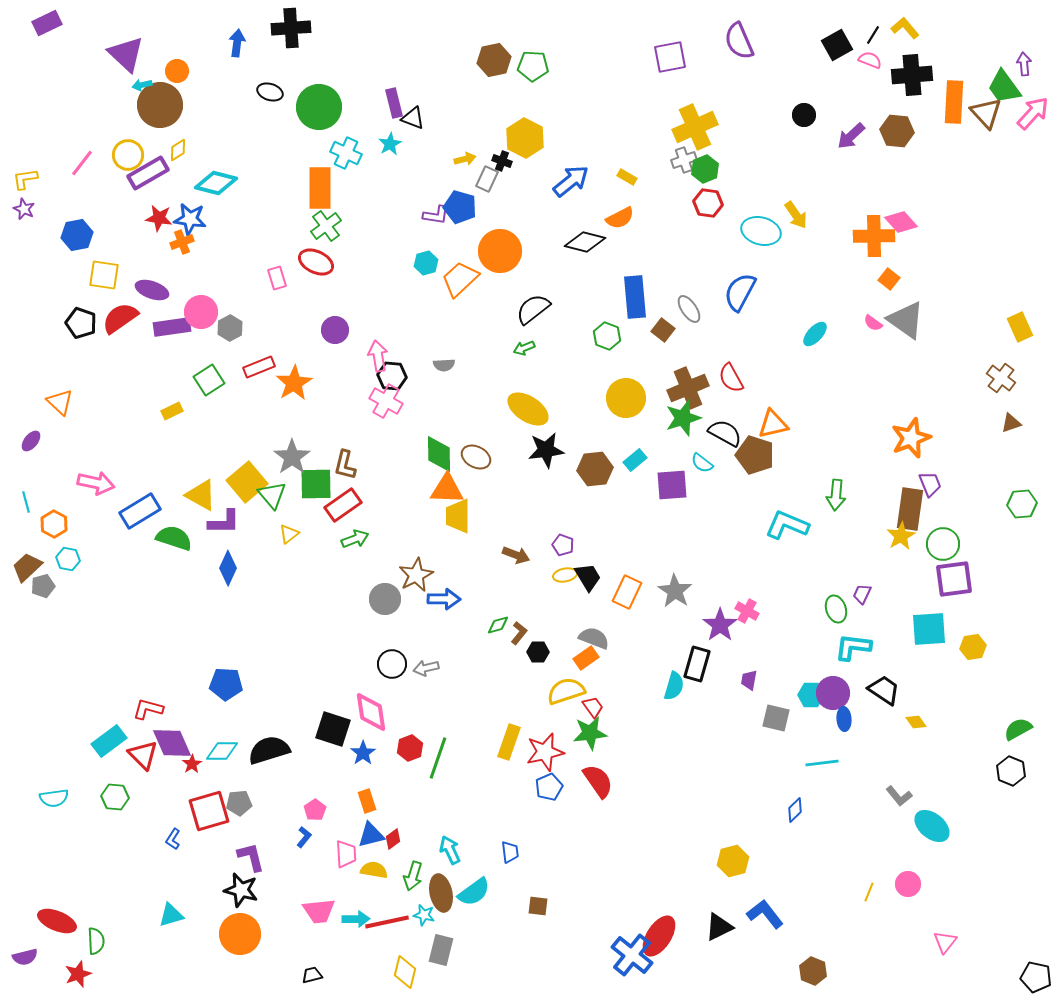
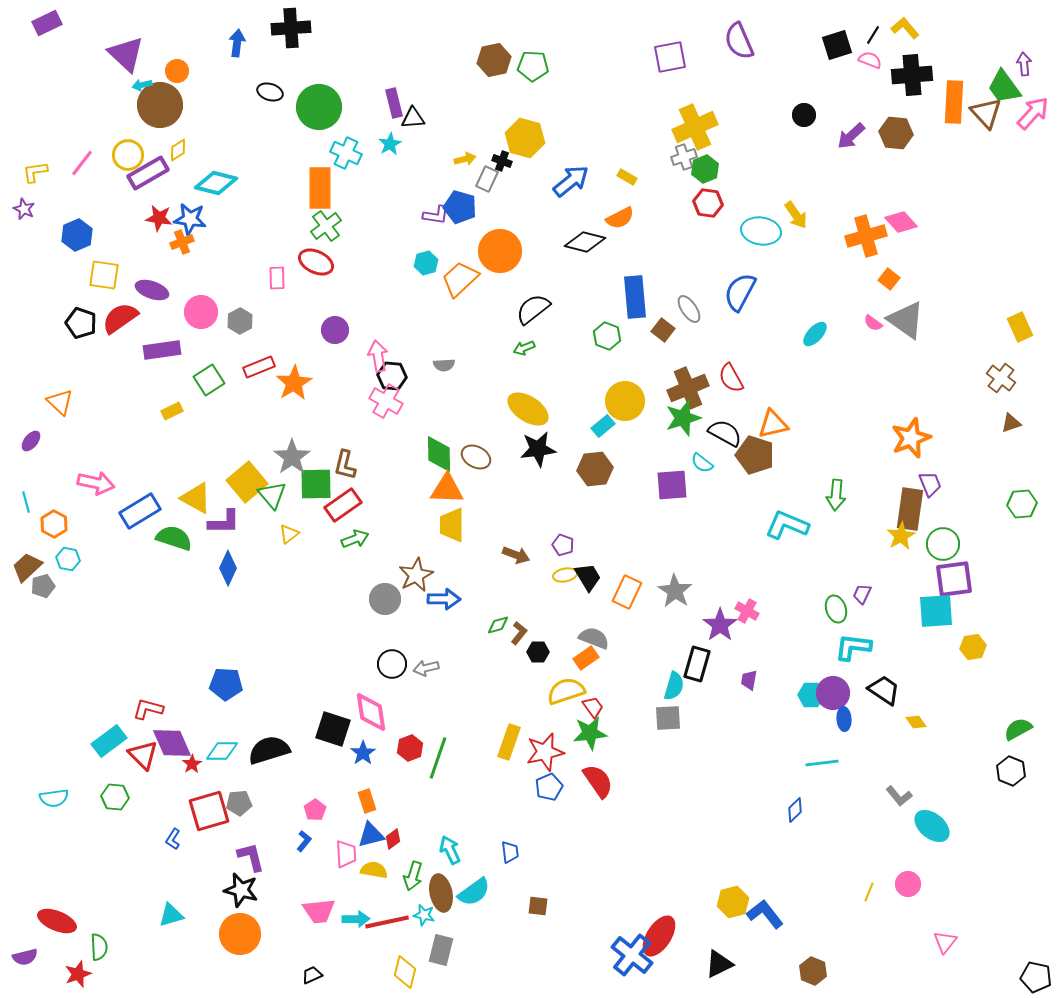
black square at (837, 45): rotated 12 degrees clockwise
black triangle at (413, 118): rotated 25 degrees counterclockwise
brown hexagon at (897, 131): moved 1 px left, 2 px down
yellow hexagon at (525, 138): rotated 12 degrees counterclockwise
gray cross at (684, 160): moved 3 px up
yellow L-shape at (25, 179): moved 10 px right, 7 px up
cyan ellipse at (761, 231): rotated 6 degrees counterclockwise
blue hexagon at (77, 235): rotated 12 degrees counterclockwise
orange cross at (874, 236): moved 8 px left; rotated 15 degrees counterclockwise
pink rectangle at (277, 278): rotated 15 degrees clockwise
purple rectangle at (172, 327): moved 10 px left, 23 px down
gray hexagon at (230, 328): moved 10 px right, 7 px up
yellow circle at (626, 398): moved 1 px left, 3 px down
black star at (546, 450): moved 8 px left, 1 px up
cyan rectangle at (635, 460): moved 32 px left, 34 px up
yellow triangle at (201, 495): moved 5 px left, 3 px down
yellow trapezoid at (458, 516): moved 6 px left, 9 px down
cyan square at (929, 629): moved 7 px right, 18 px up
gray square at (776, 718): moved 108 px left; rotated 16 degrees counterclockwise
blue L-shape at (304, 837): moved 4 px down
yellow hexagon at (733, 861): moved 41 px down
black triangle at (719, 927): moved 37 px down
green semicircle at (96, 941): moved 3 px right, 6 px down
black trapezoid at (312, 975): rotated 10 degrees counterclockwise
